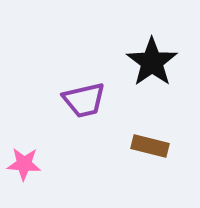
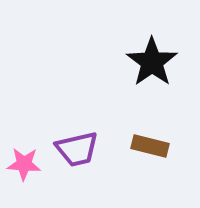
purple trapezoid: moved 7 px left, 49 px down
